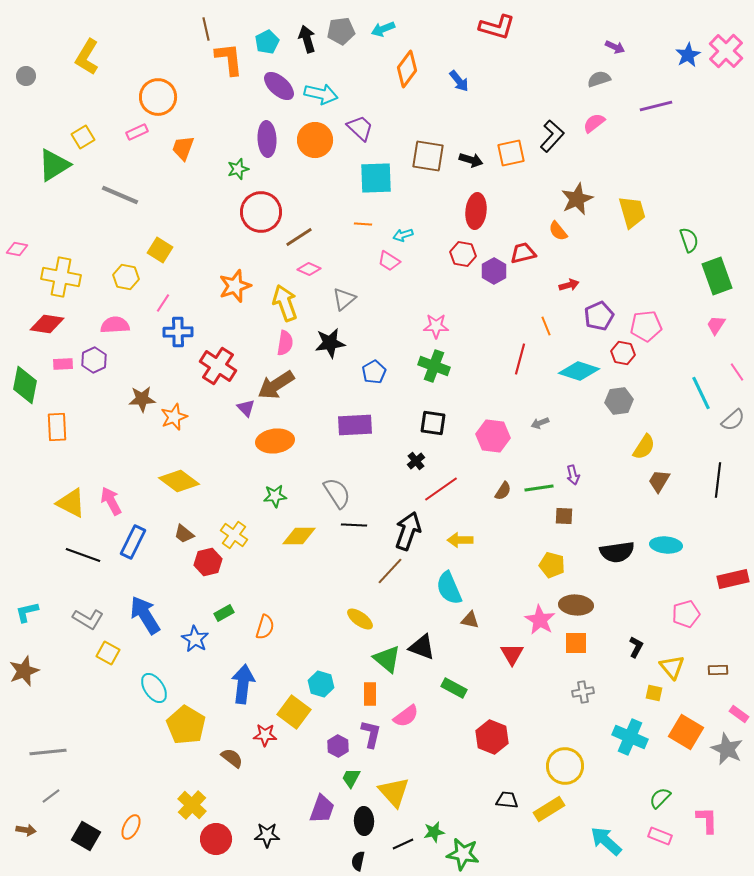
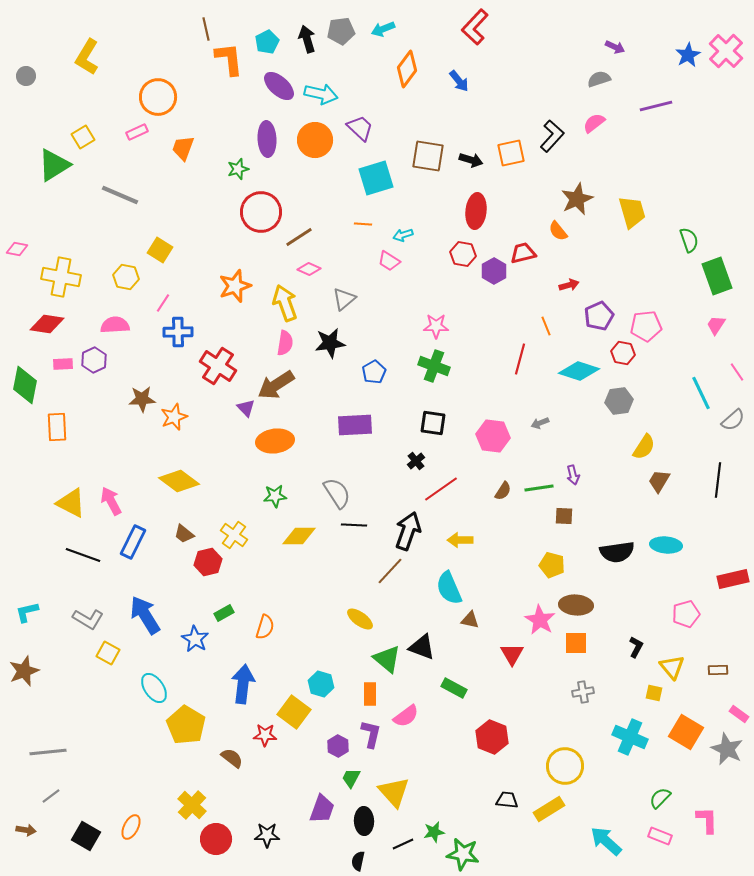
red L-shape at (497, 27): moved 22 px left; rotated 117 degrees clockwise
cyan square at (376, 178): rotated 15 degrees counterclockwise
